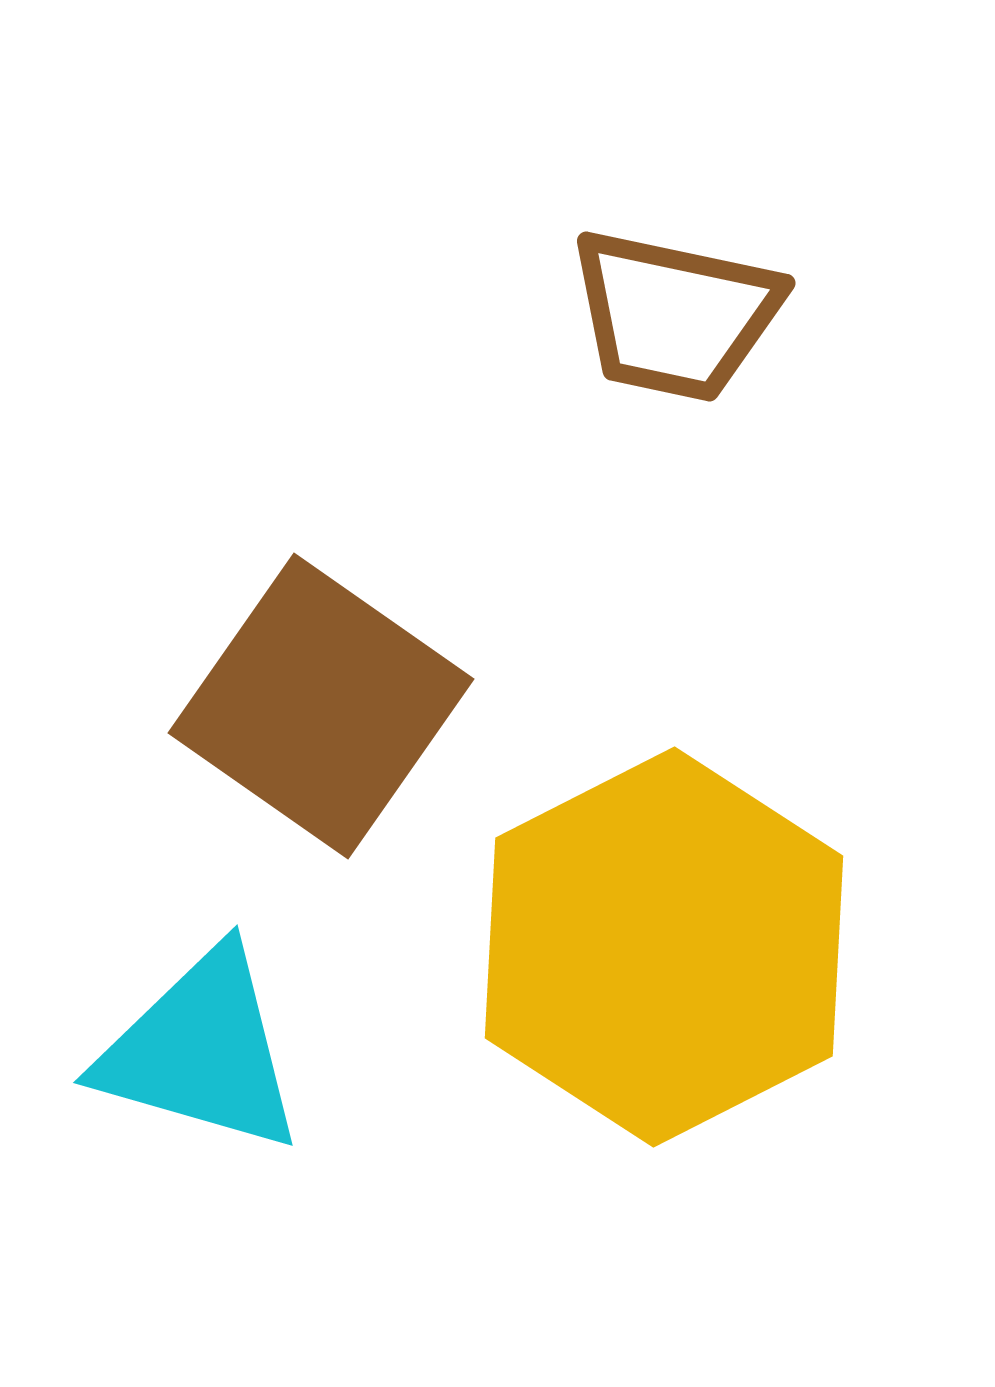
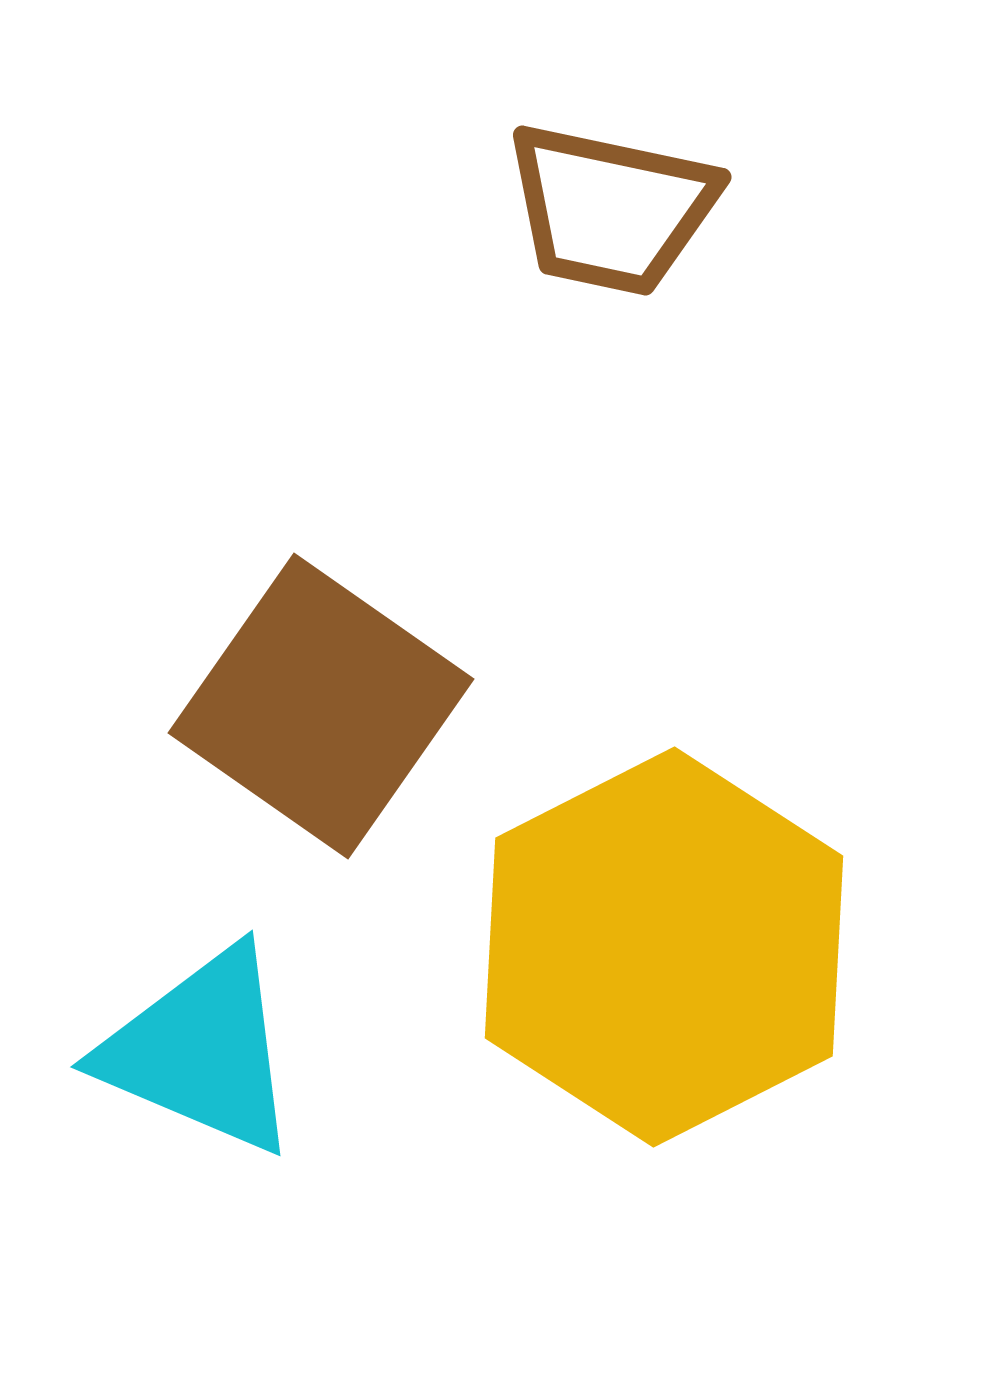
brown trapezoid: moved 64 px left, 106 px up
cyan triangle: rotated 7 degrees clockwise
